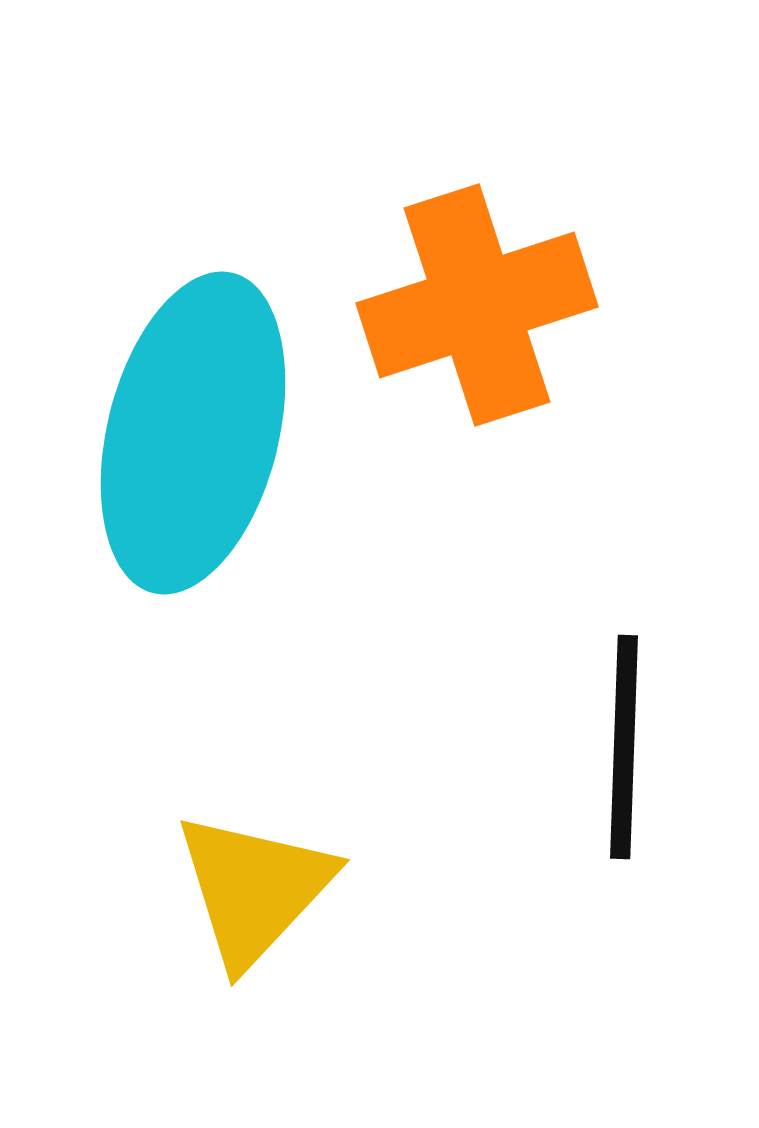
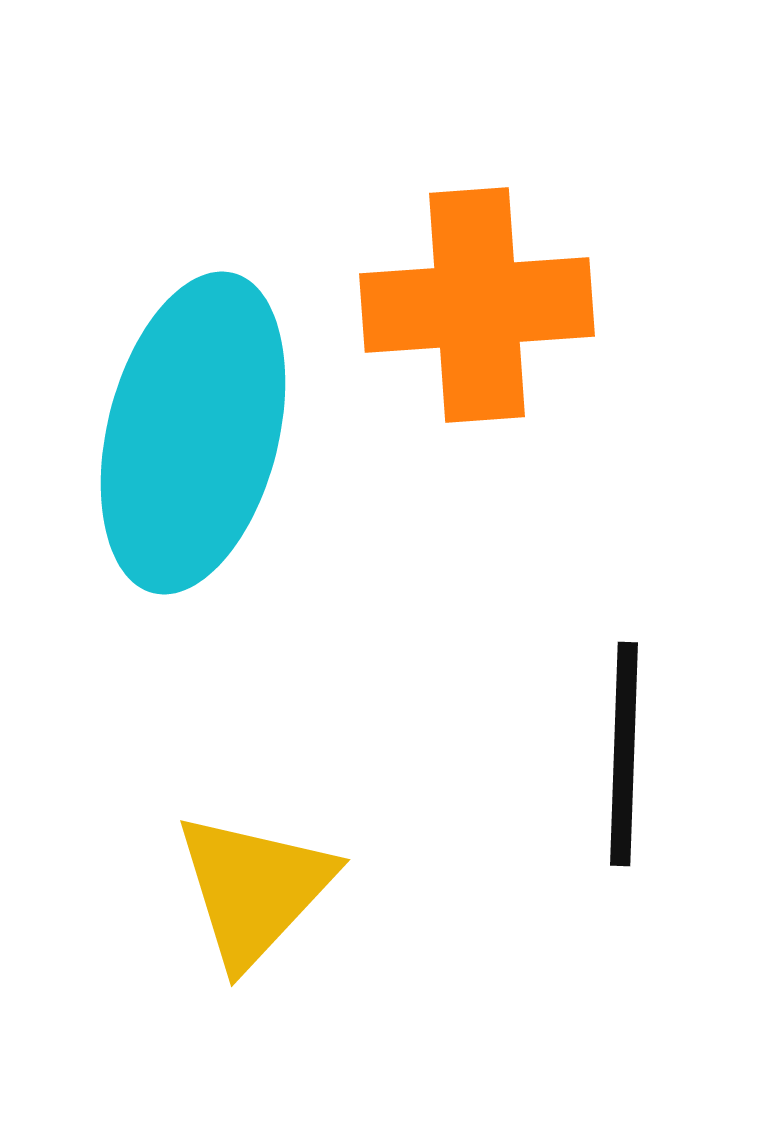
orange cross: rotated 14 degrees clockwise
black line: moved 7 px down
